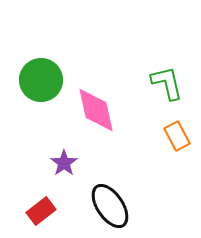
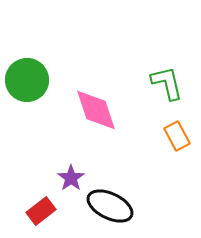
green circle: moved 14 px left
pink diamond: rotated 6 degrees counterclockwise
purple star: moved 7 px right, 15 px down
black ellipse: rotated 30 degrees counterclockwise
